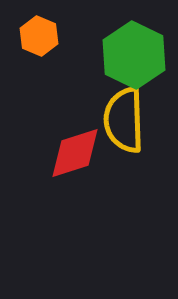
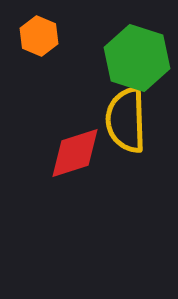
green hexagon: moved 3 px right, 3 px down; rotated 8 degrees counterclockwise
yellow semicircle: moved 2 px right
